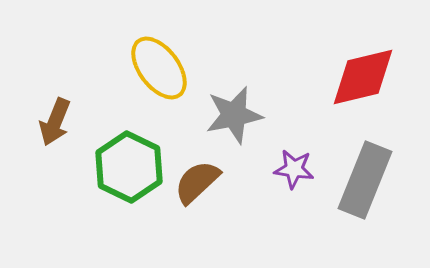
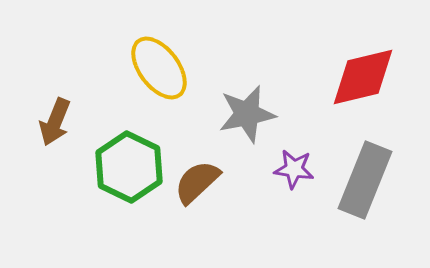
gray star: moved 13 px right, 1 px up
